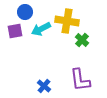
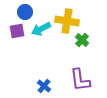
purple square: moved 2 px right
